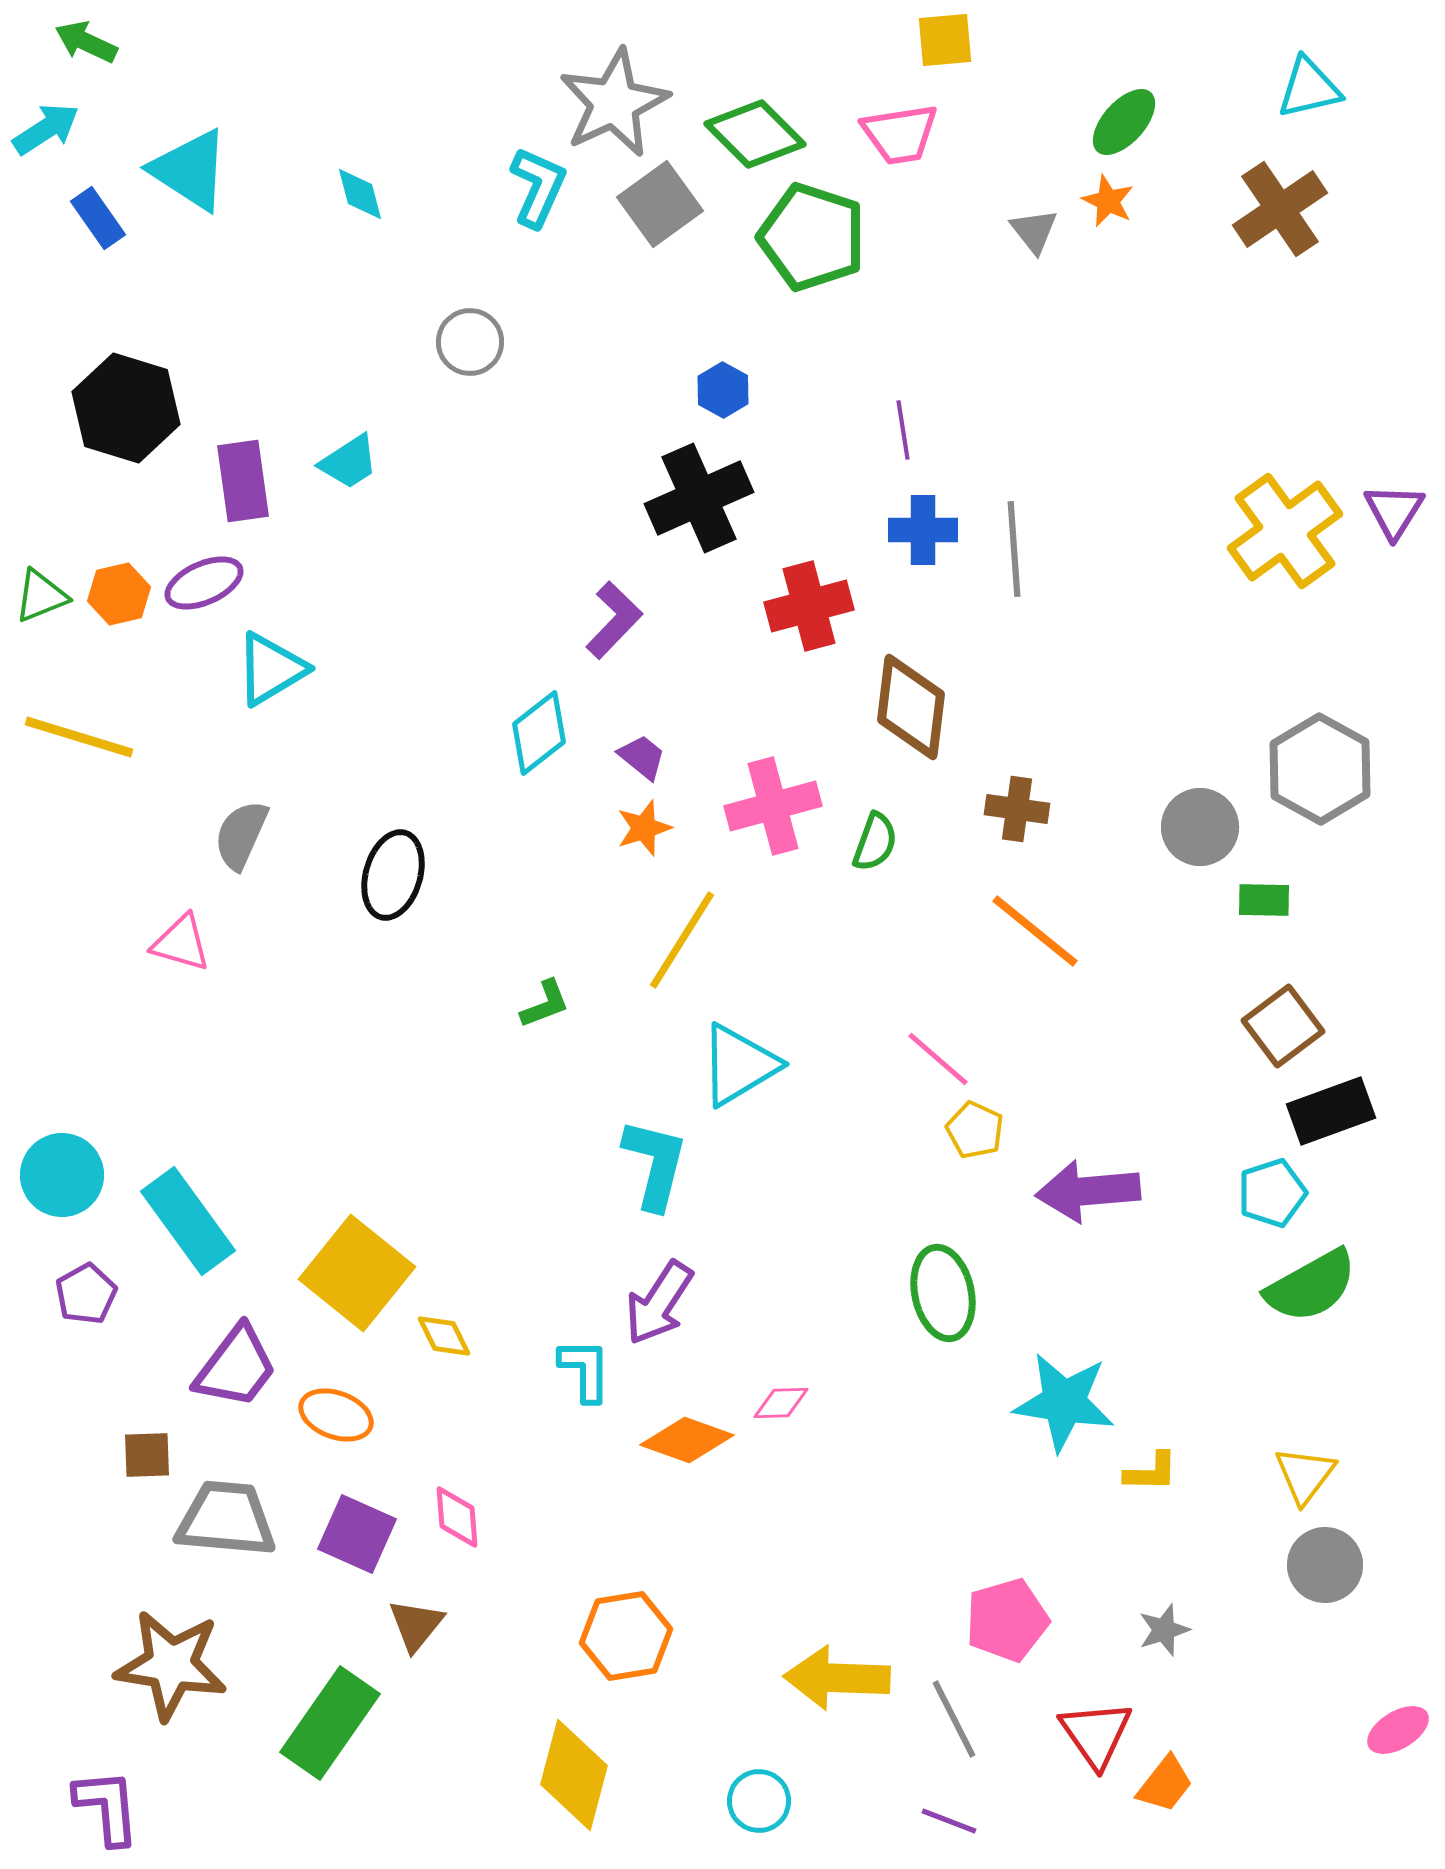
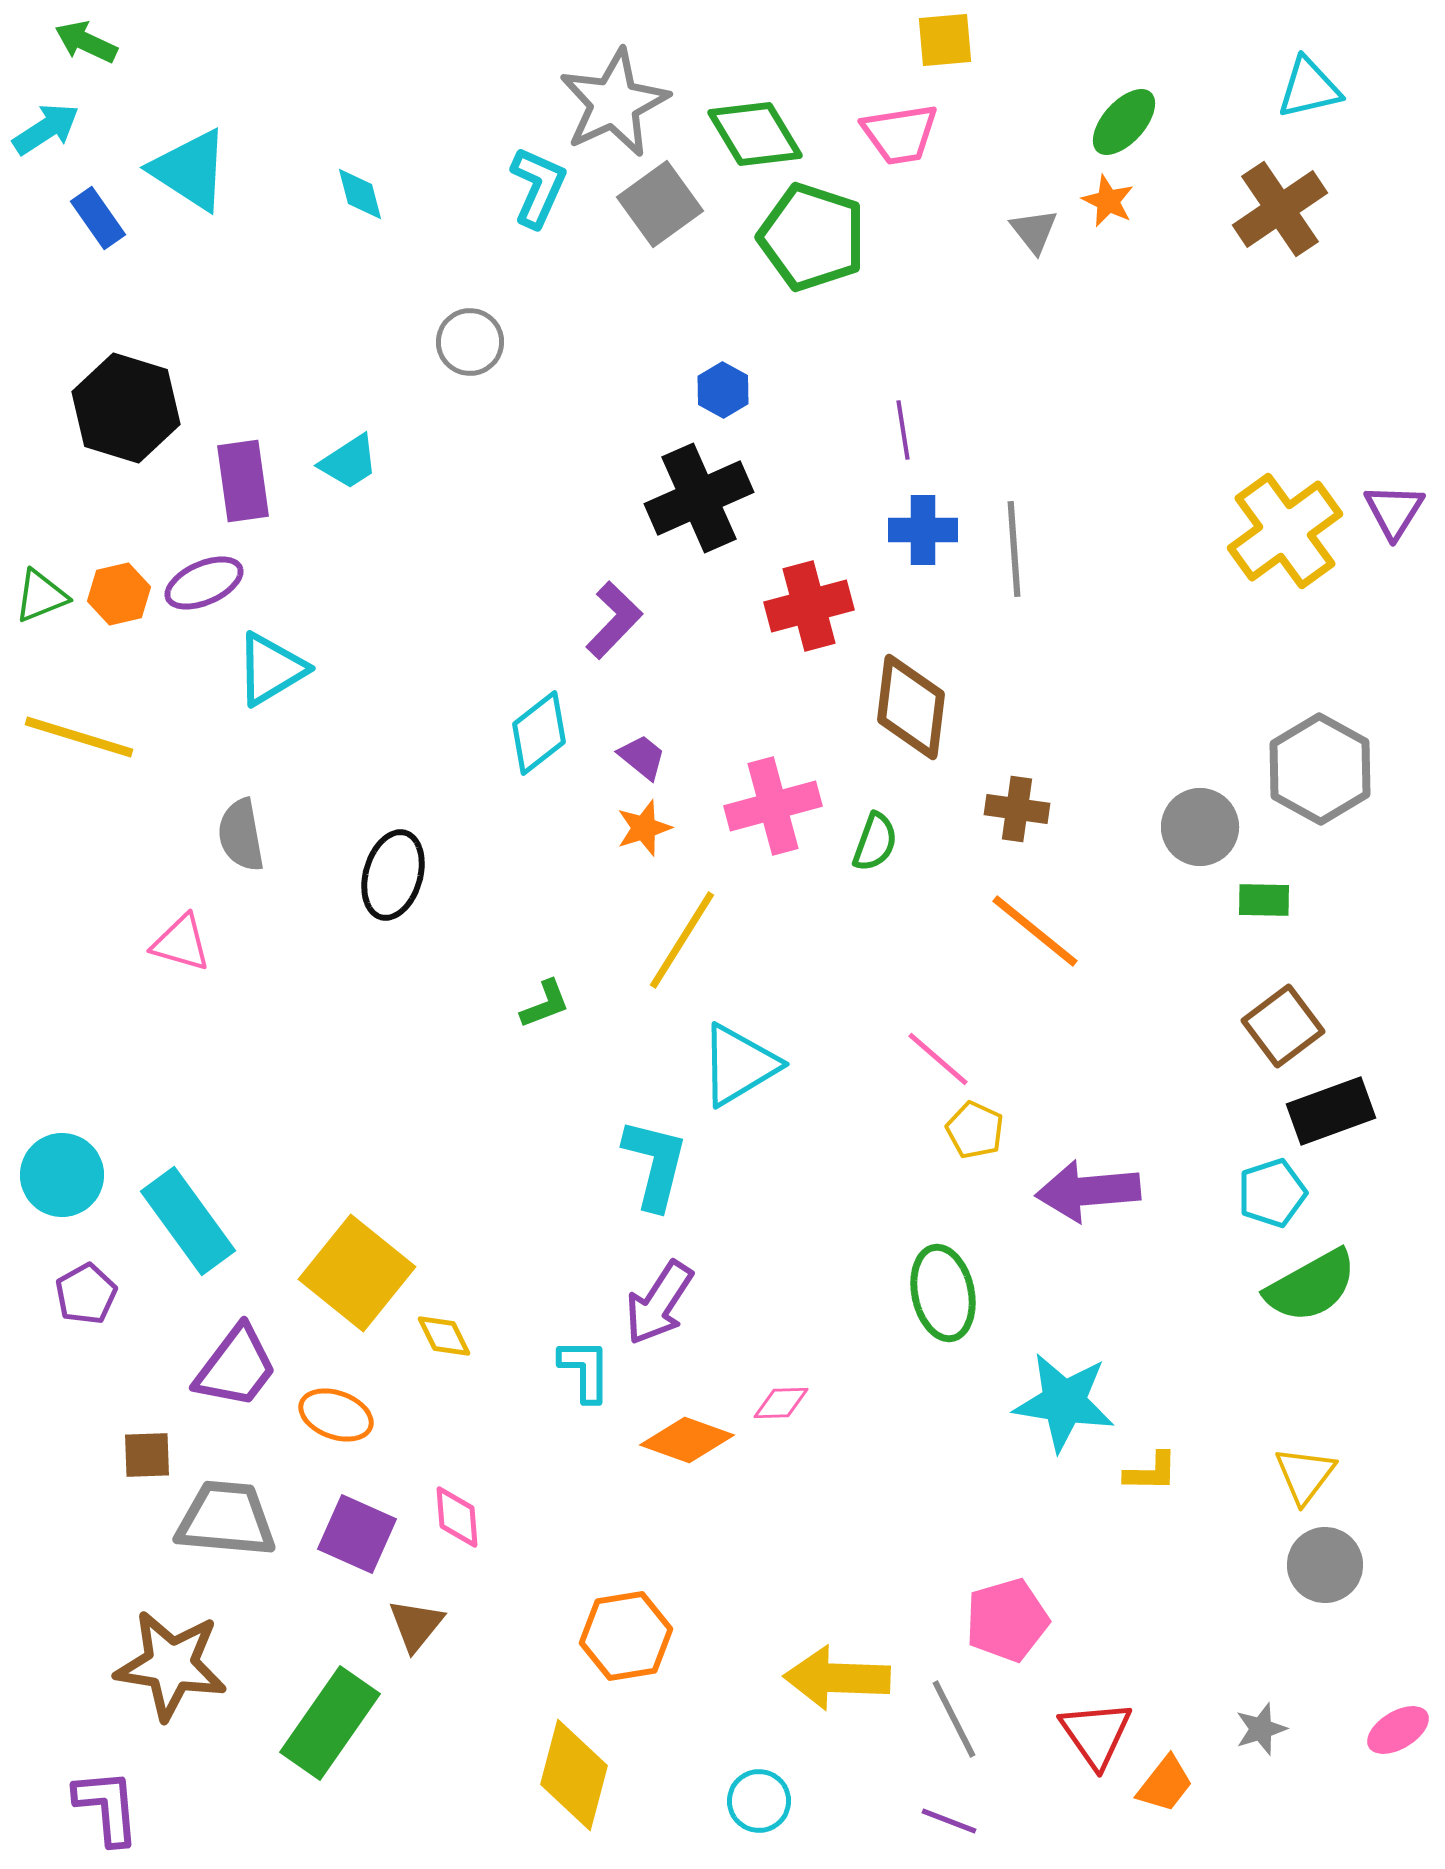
green diamond at (755, 134): rotated 14 degrees clockwise
gray semicircle at (241, 835): rotated 34 degrees counterclockwise
gray star at (1164, 1630): moved 97 px right, 99 px down
